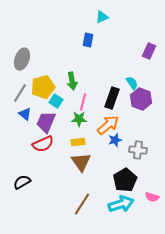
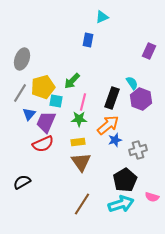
green arrow: rotated 54 degrees clockwise
cyan square: rotated 24 degrees counterclockwise
blue triangle: moved 4 px right; rotated 32 degrees clockwise
gray cross: rotated 24 degrees counterclockwise
